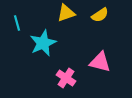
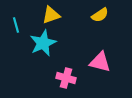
yellow triangle: moved 15 px left, 2 px down
cyan line: moved 1 px left, 2 px down
pink cross: rotated 18 degrees counterclockwise
